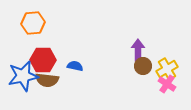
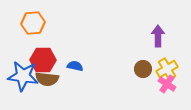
purple arrow: moved 20 px right, 14 px up
brown circle: moved 3 px down
blue star: rotated 20 degrees clockwise
brown semicircle: moved 1 px up
